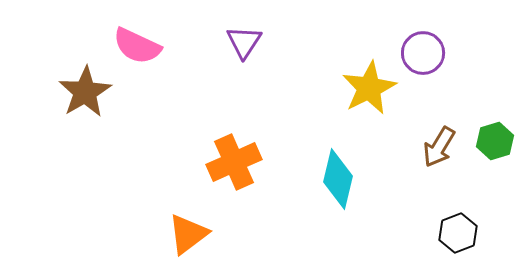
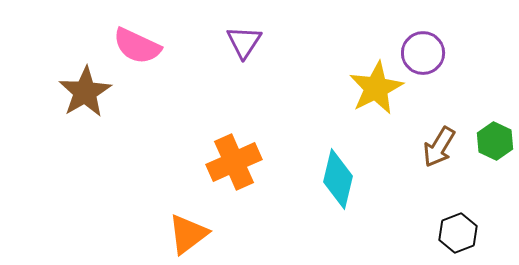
yellow star: moved 7 px right
green hexagon: rotated 18 degrees counterclockwise
